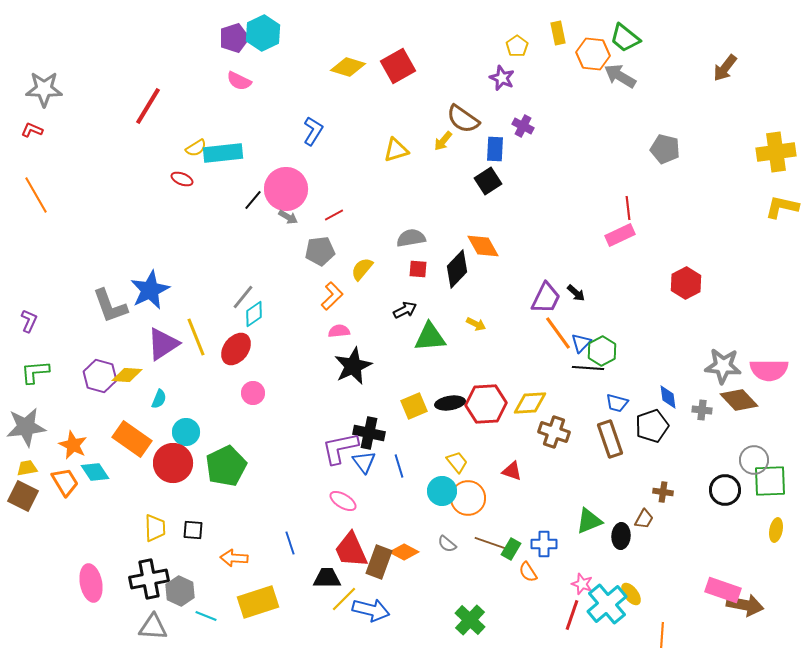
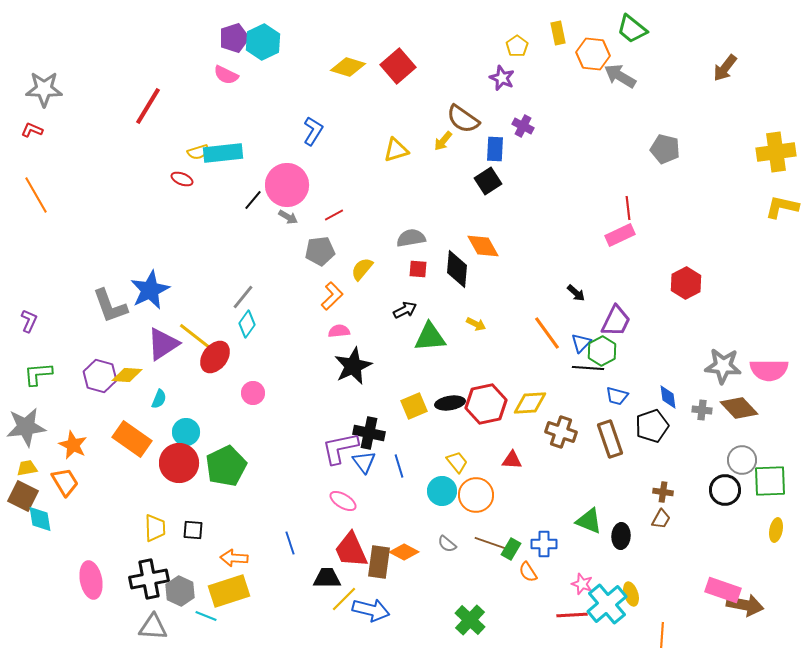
cyan hexagon at (263, 33): moved 9 px down
green trapezoid at (625, 38): moved 7 px right, 9 px up
red square at (398, 66): rotated 12 degrees counterclockwise
pink semicircle at (239, 81): moved 13 px left, 6 px up
yellow semicircle at (196, 148): moved 2 px right, 4 px down; rotated 15 degrees clockwise
pink circle at (286, 189): moved 1 px right, 4 px up
black diamond at (457, 269): rotated 39 degrees counterclockwise
purple trapezoid at (546, 298): moved 70 px right, 23 px down
cyan diamond at (254, 314): moved 7 px left, 10 px down; rotated 20 degrees counterclockwise
orange line at (558, 333): moved 11 px left
yellow line at (196, 337): rotated 30 degrees counterclockwise
red ellipse at (236, 349): moved 21 px left, 8 px down
green L-shape at (35, 372): moved 3 px right, 2 px down
brown diamond at (739, 400): moved 8 px down
blue trapezoid at (617, 403): moved 7 px up
red hexagon at (486, 404): rotated 9 degrees counterclockwise
brown cross at (554, 432): moved 7 px right
gray circle at (754, 460): moved 12 px left
red circle at (173, 463): moved 6 px right
red triangle at (512, 471): moved 11 px up; rotated 15 degrees counterclockwise
cyan diamond at (95, 472): moved 55 px left, 47 px down; rotated 24 degrees clockwise
orange circle at (468, 498): moved 8 px right, 3 px up
brown trapezoid at (644, 519): moved 17 px right
green triangle at (589, 521): rotated 44 degrees clockwise
brown rectangle at (379, 562): rotated 12 degrees counterclockwise
pink ellipse at (91, 583): moved 3 px up
yellow ellipse at (631, 594): rotated 20 degrees clockwise
yellow rectangle at (258, 602): moved 29 px left, 11 px up
red line at (572, 615): rotated 68 degrees clockwise
